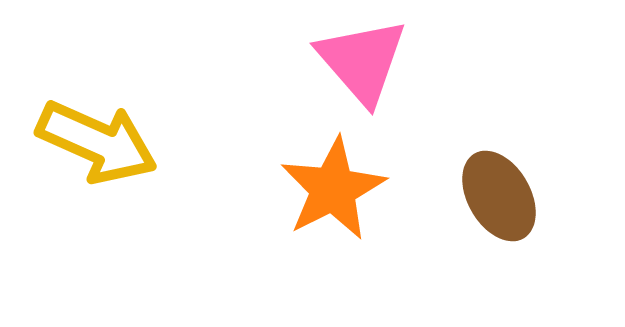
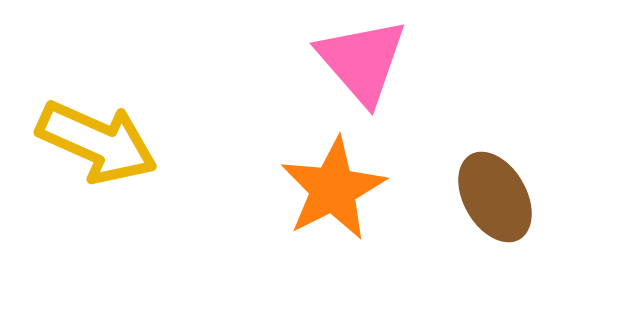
brown ellipse: moved 4 px left, 1 px down
